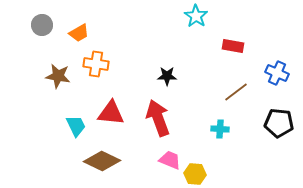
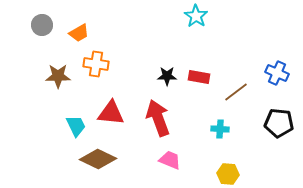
red rectangle: moved 34 px left, 31 px down
brown star: rotated 10 degrees counterclockwise
brown diamond: moved 4 px left, 2 px up
yellow hexagon: moved 33 px right
